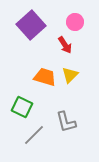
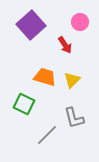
pink circle: moved 5 px right
yellow triangle: moved 2 px right, 5 px down
green square: moved 2 px right, 3 px up
gray L-shape: moved 8 px right, 4 px up
gray line: moved 13 px right
